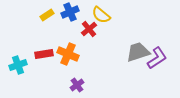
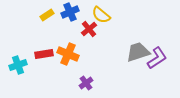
purple cross: moved 9 px right, 2 px up
